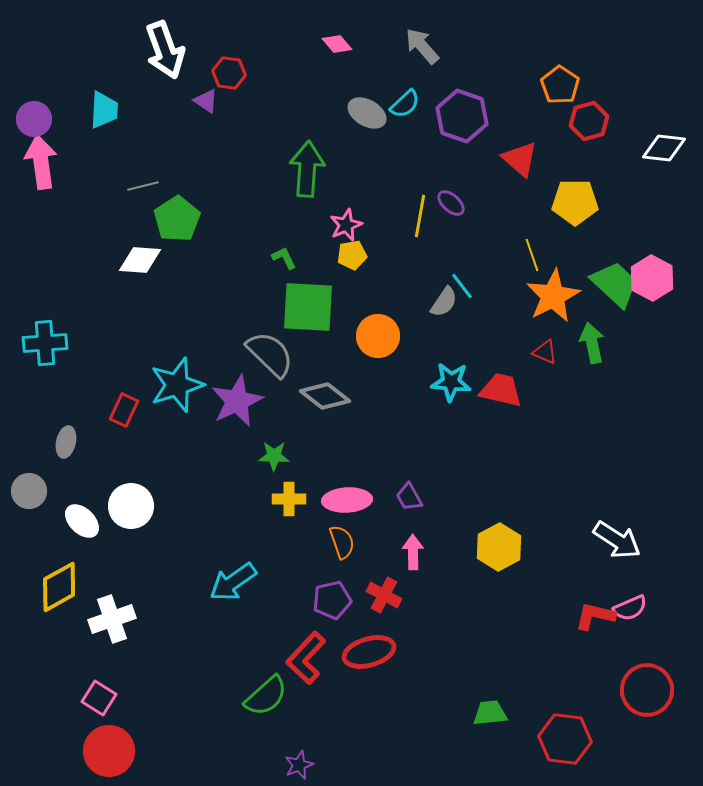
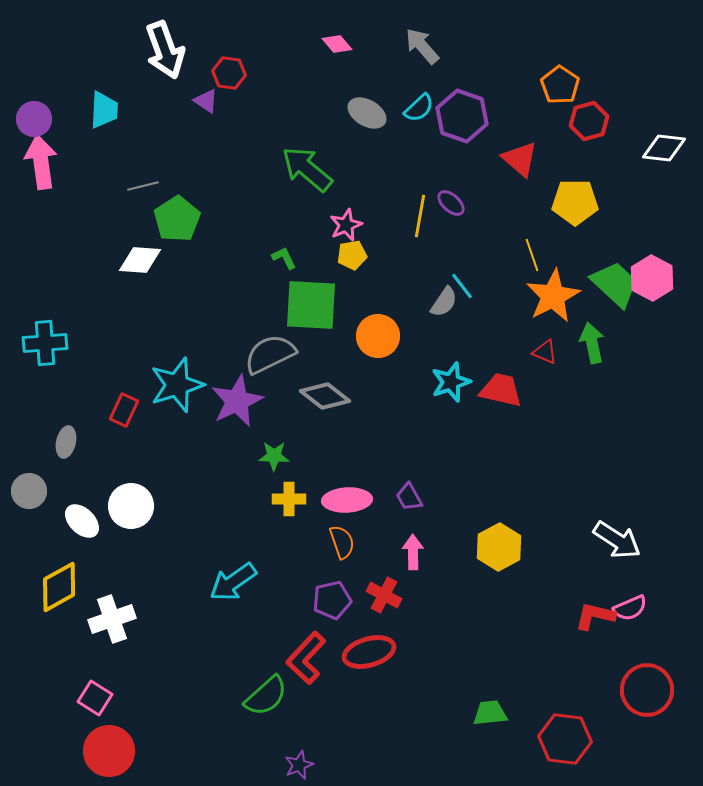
cyan semicircle at (405, 104): moved 14 px right, 4 px down
green arrow at (307, 169): rotated 54 degrees counterclockwise
green square at (308, 307): moved 3 px right, 2 px up
gray semicircle at (270, 354): rotated 70 degrees counterclockwise
cyan star at (451, 382): rotated 24 degrees counterclockwise
pink square at (99, 698): moved 4 px left
